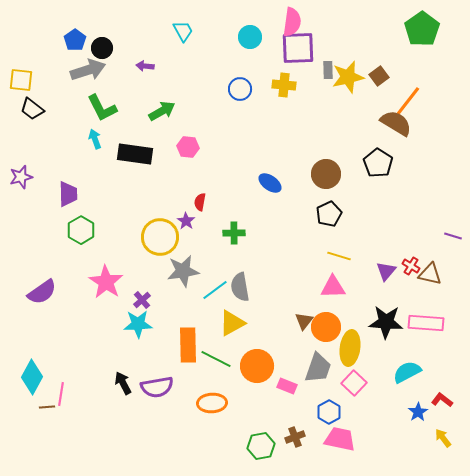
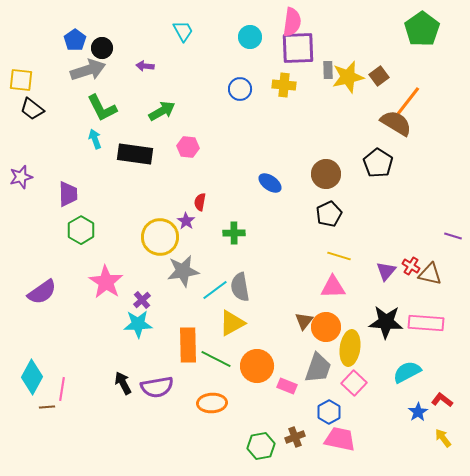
pink line at (61, 394): moved 1 px right, 5 px up
